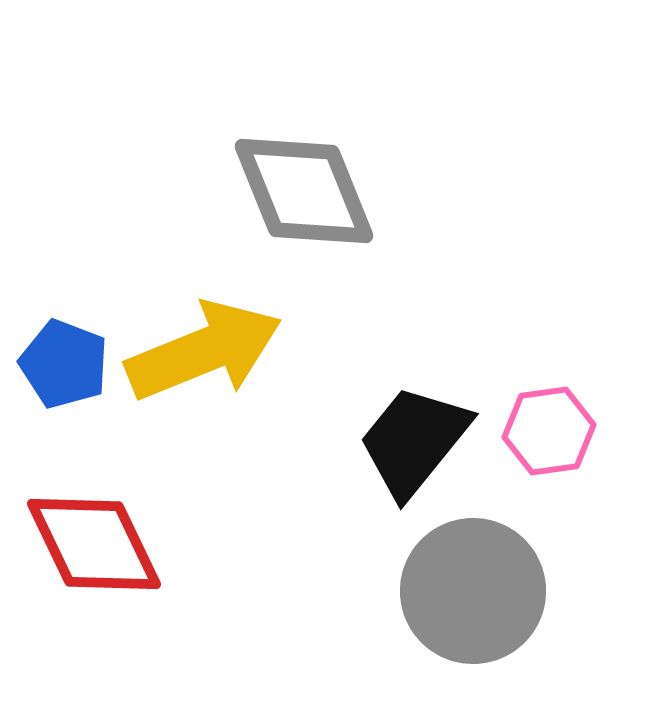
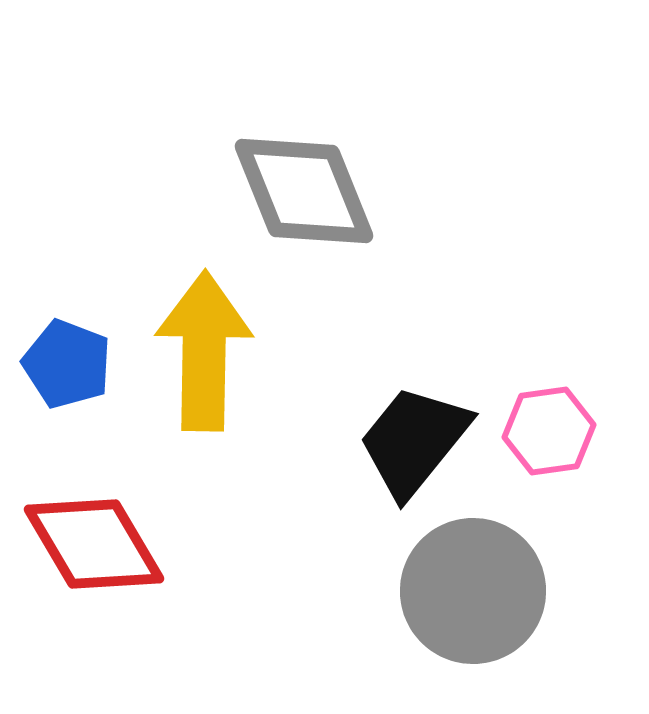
yellow arrow: rotated 67 degrees counterclockwise
blue pentagon: moved 3 px right
red diamond: rotated 5 degrees counterclockwise
